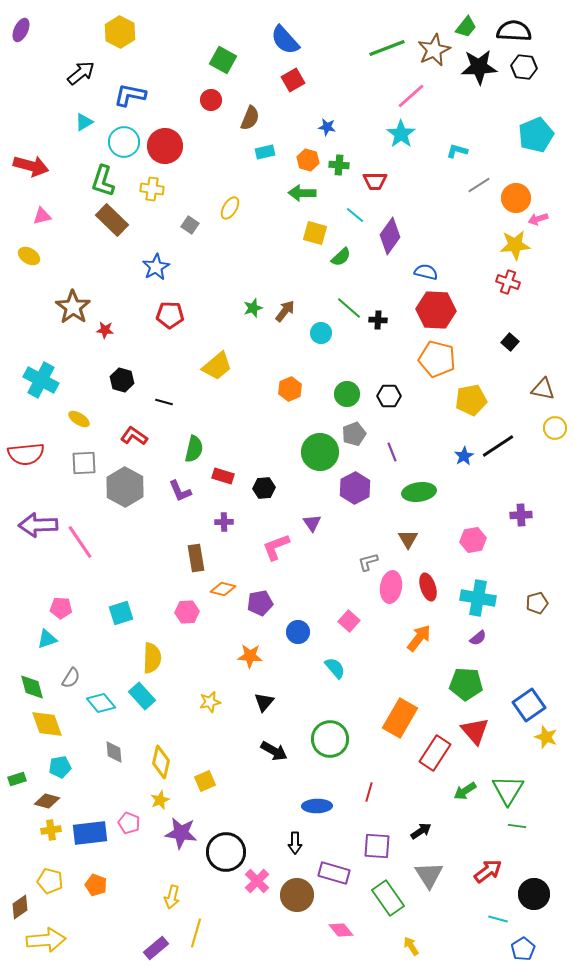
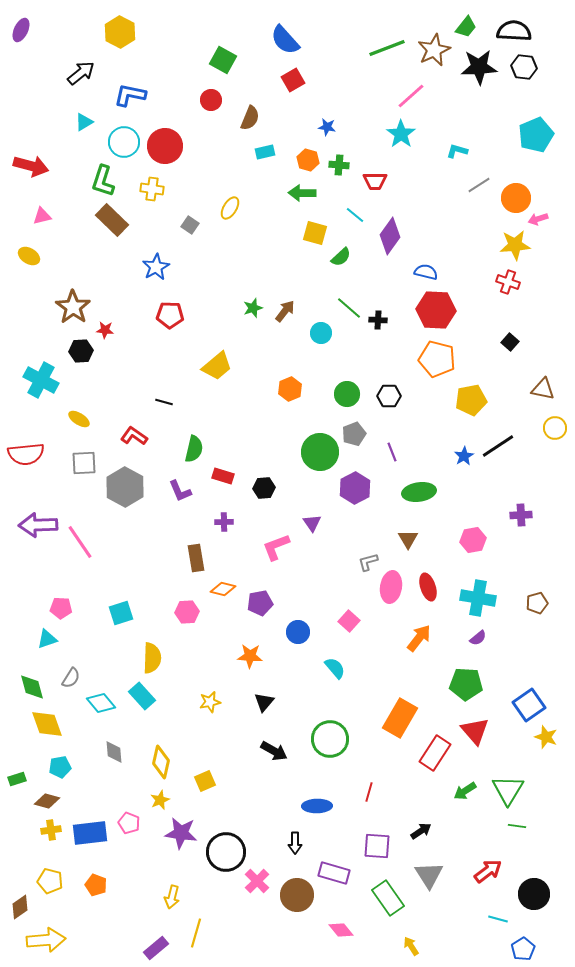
black hexagon at (122, 380): moved 41 px left, 29 px up; rotated 20 degrees counterclockwise
